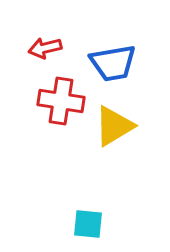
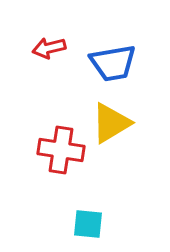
red arrow: moved 4 px right
red cross: moved 49 px down
yellow triangle: moved 3 px left, 3 px up
